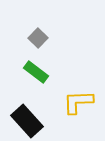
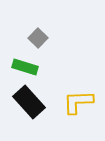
green rectangle: moved 11 px left, 5 px up; rotated 20 degrees counterclockwise
black rectangle: moved 2 px right, 19 px up
